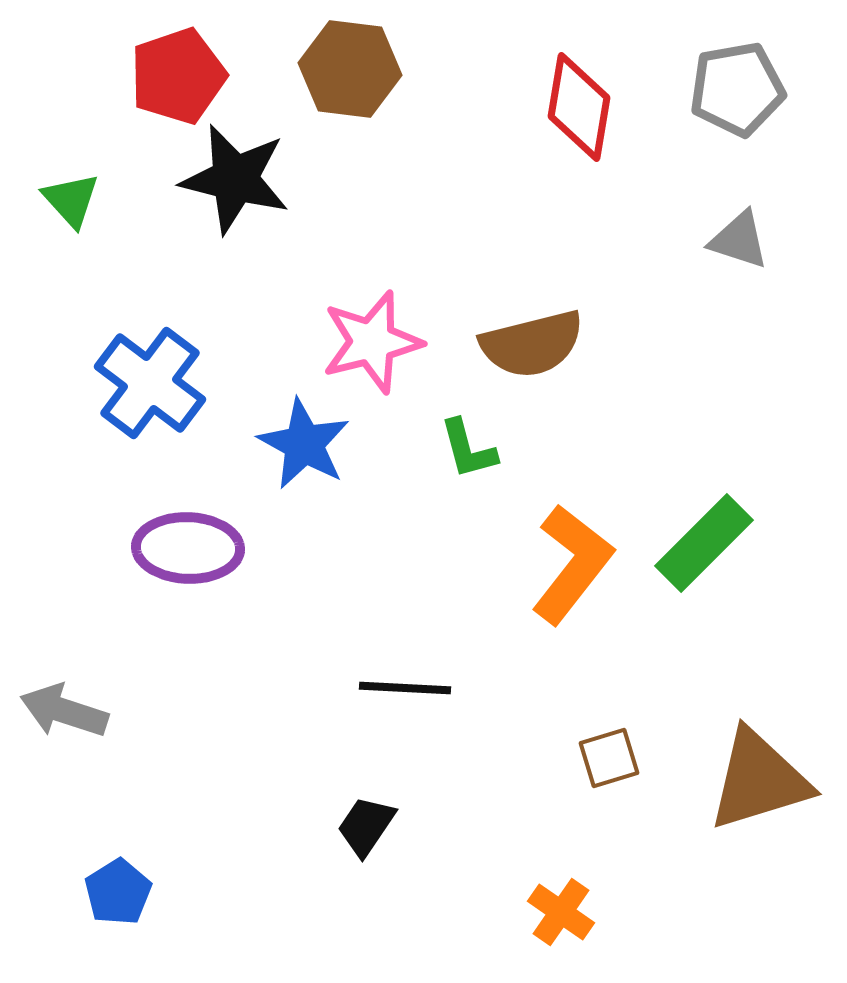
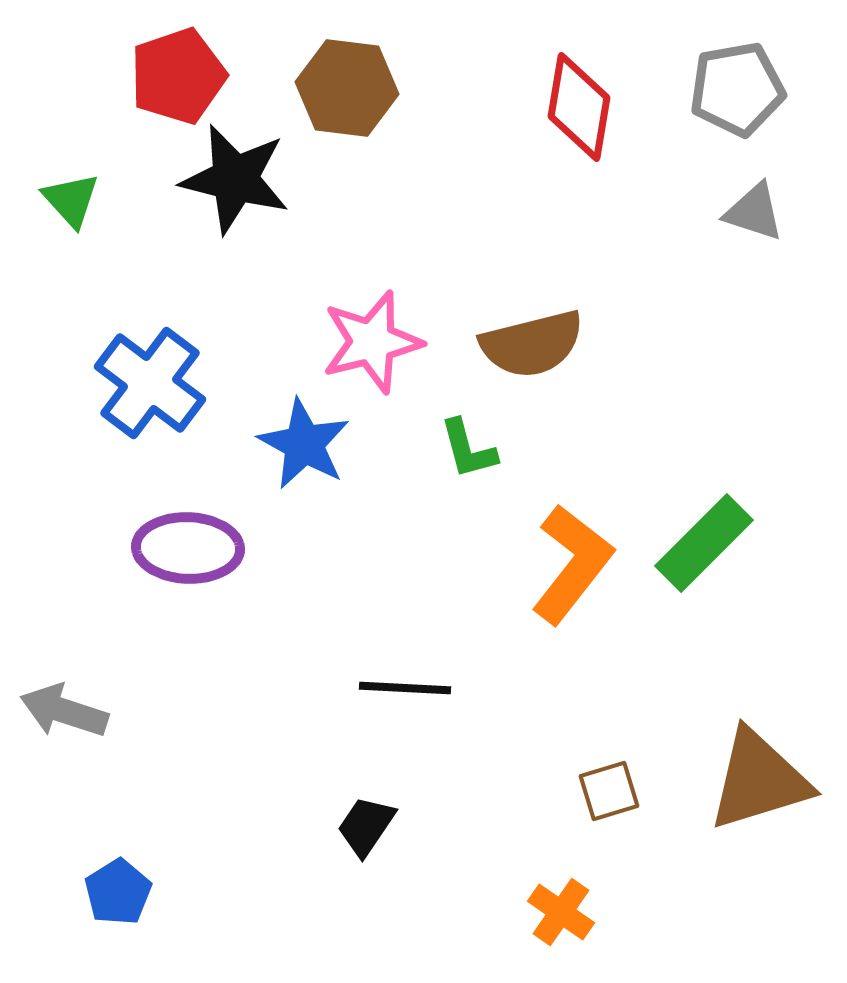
brown hexagon: moved 3 px left, 19 px down
gray triangle: moved 15 px right, 28 px up
brown square: moved 33 px down
